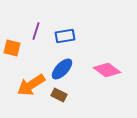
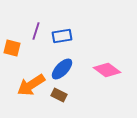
blue rectangle: moved 3 px left
